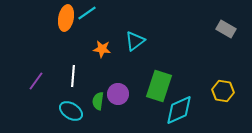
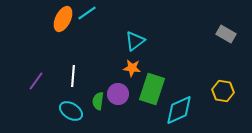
orange ellipse: moved 3 px left, 1 px down; rotated 15 degrees clockwise
gray rectangle: moved 5 px down
orange star: moved 30 px right, 19 px down
green rectangle: moved 7 px left, 3 px down
